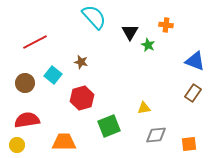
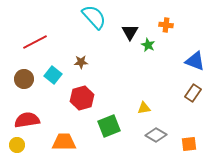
brown star: rotated 16 degrees counterclockwise
brown circle: moved 1 px left, 4 px up
gray diamond: rotated 35 degrees clockwise
